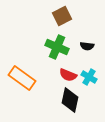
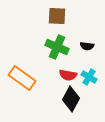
brown square: moved 5 px left; rotated 30 degrees clockwise
red semicircle: rotated 12 degrees counterclockwise
black diamond: moved 1 px right, 1 px up; rotated 15 degrees clockwise
